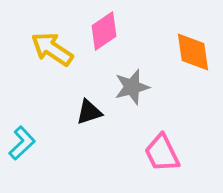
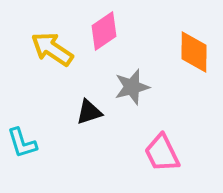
orange diamond: moved 1 px right; rotated 9 degrees clockwise
cyan L-shape: rotated 116 degrees clockwise
